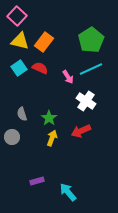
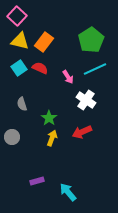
cyan line: moved 4 px right
white cross: moved 1 px up
gray semicircle: moved 10 px up
red arrow: moved 1 px right, 1 px down
